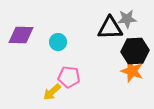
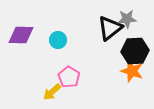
black triangle: rotated 36 degrees counterclockwise
cyan circle: moved 2 px up
pink pentagon: rotated 25 degrees clockwise
